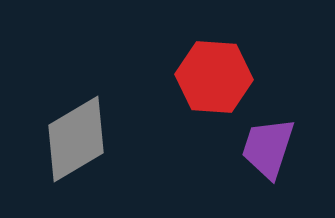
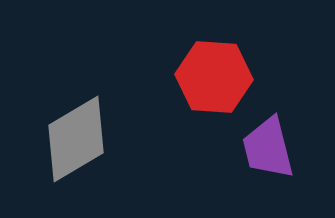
purple trapezoid: rotated 32 degrees counterclockwise
